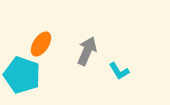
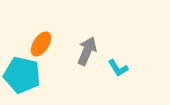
cyan L-shape: moved 1 px left, 3 px up
cyan pentagon: rotated 6 degrees counterclockwise
